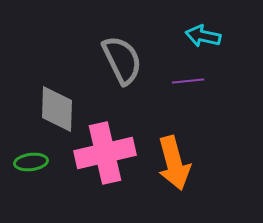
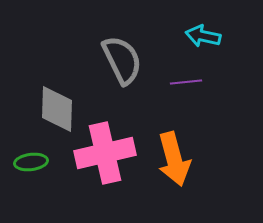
purple line: moved 2 px left, 1 px down
orange arrow: moved 4 px up
